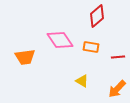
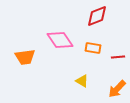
red diamond: rotated 20 degrees clockwise
orange rectangle: moved 2 px right, 1 px down
